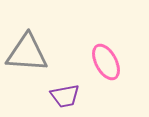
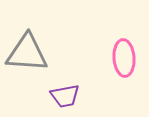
pink ellipse: moved 18 px right, 4 px up; rotated 24 degrees clockwise
